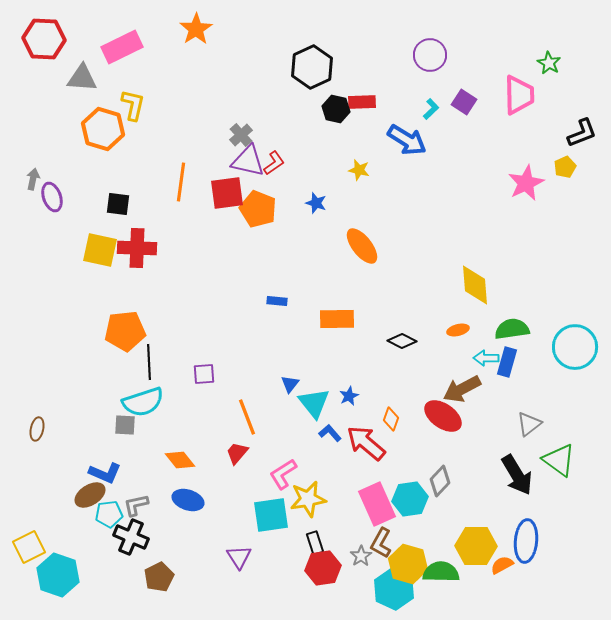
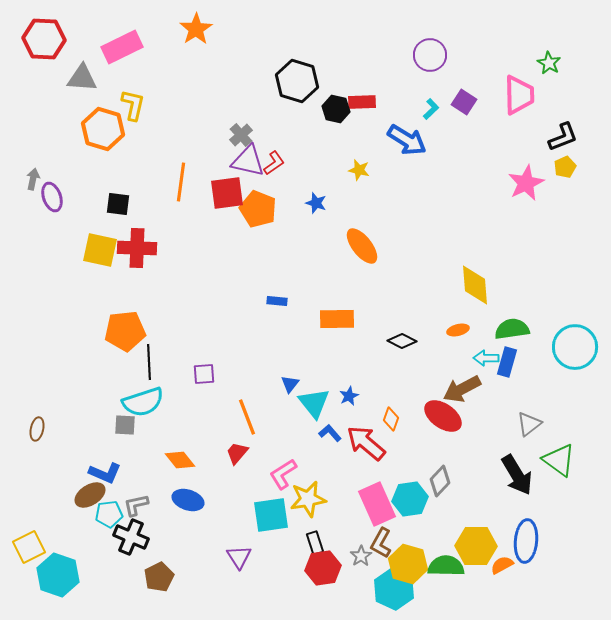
black hexagon at (312, 67): moved 15 px left, 14 px down; rotated 18 degrees counterclockwise
black L-shape at (582, 133): moved 19 px left, 4 px down
green semicircle at (441, 572): moved 5 px right, 6 px up
